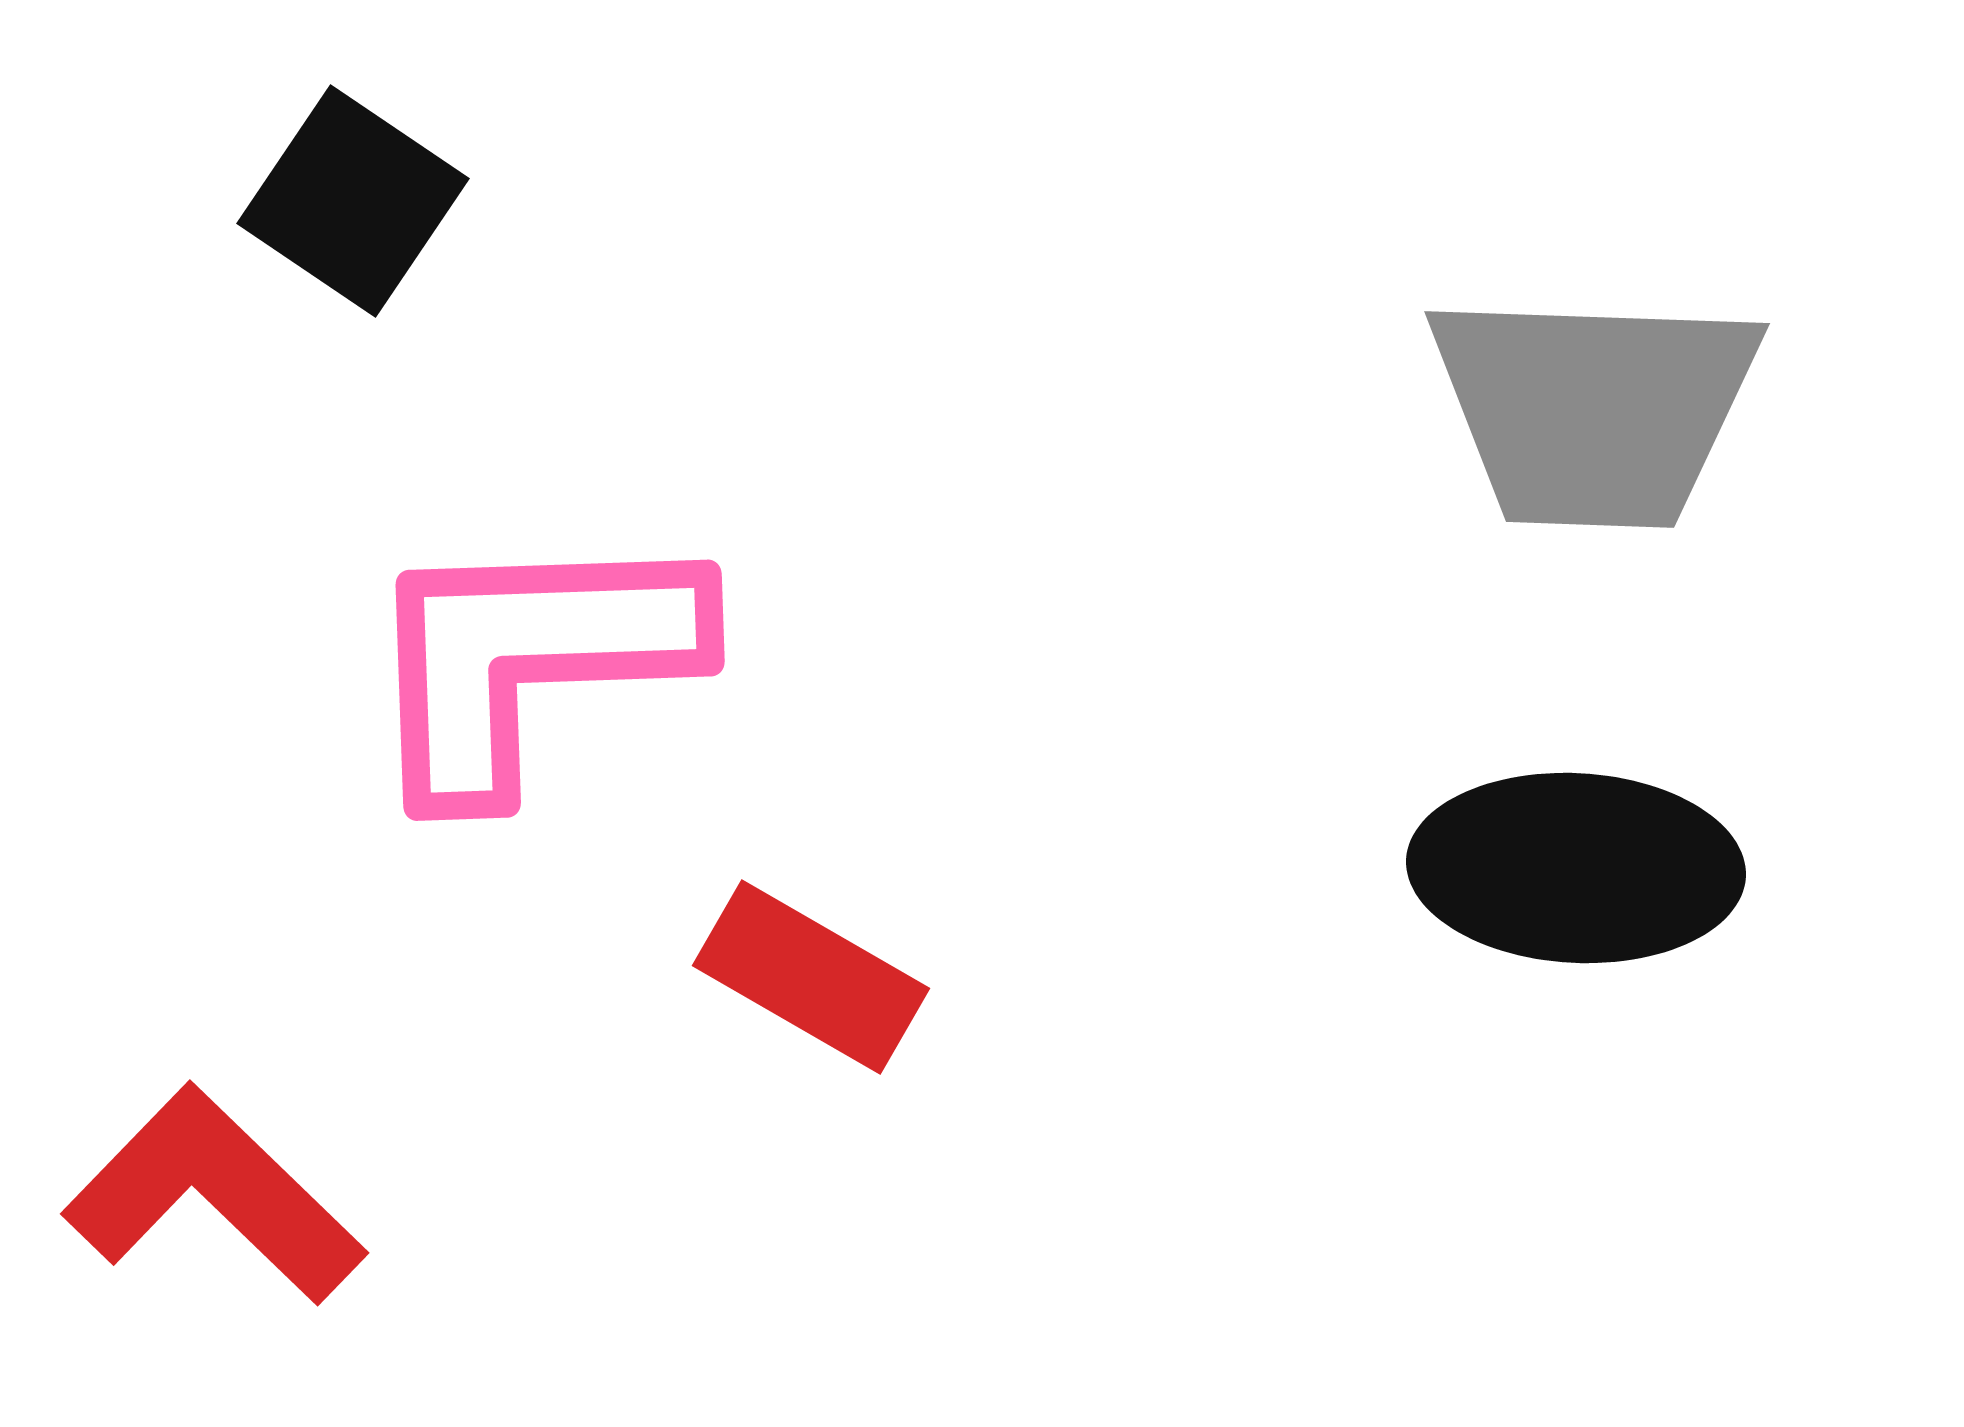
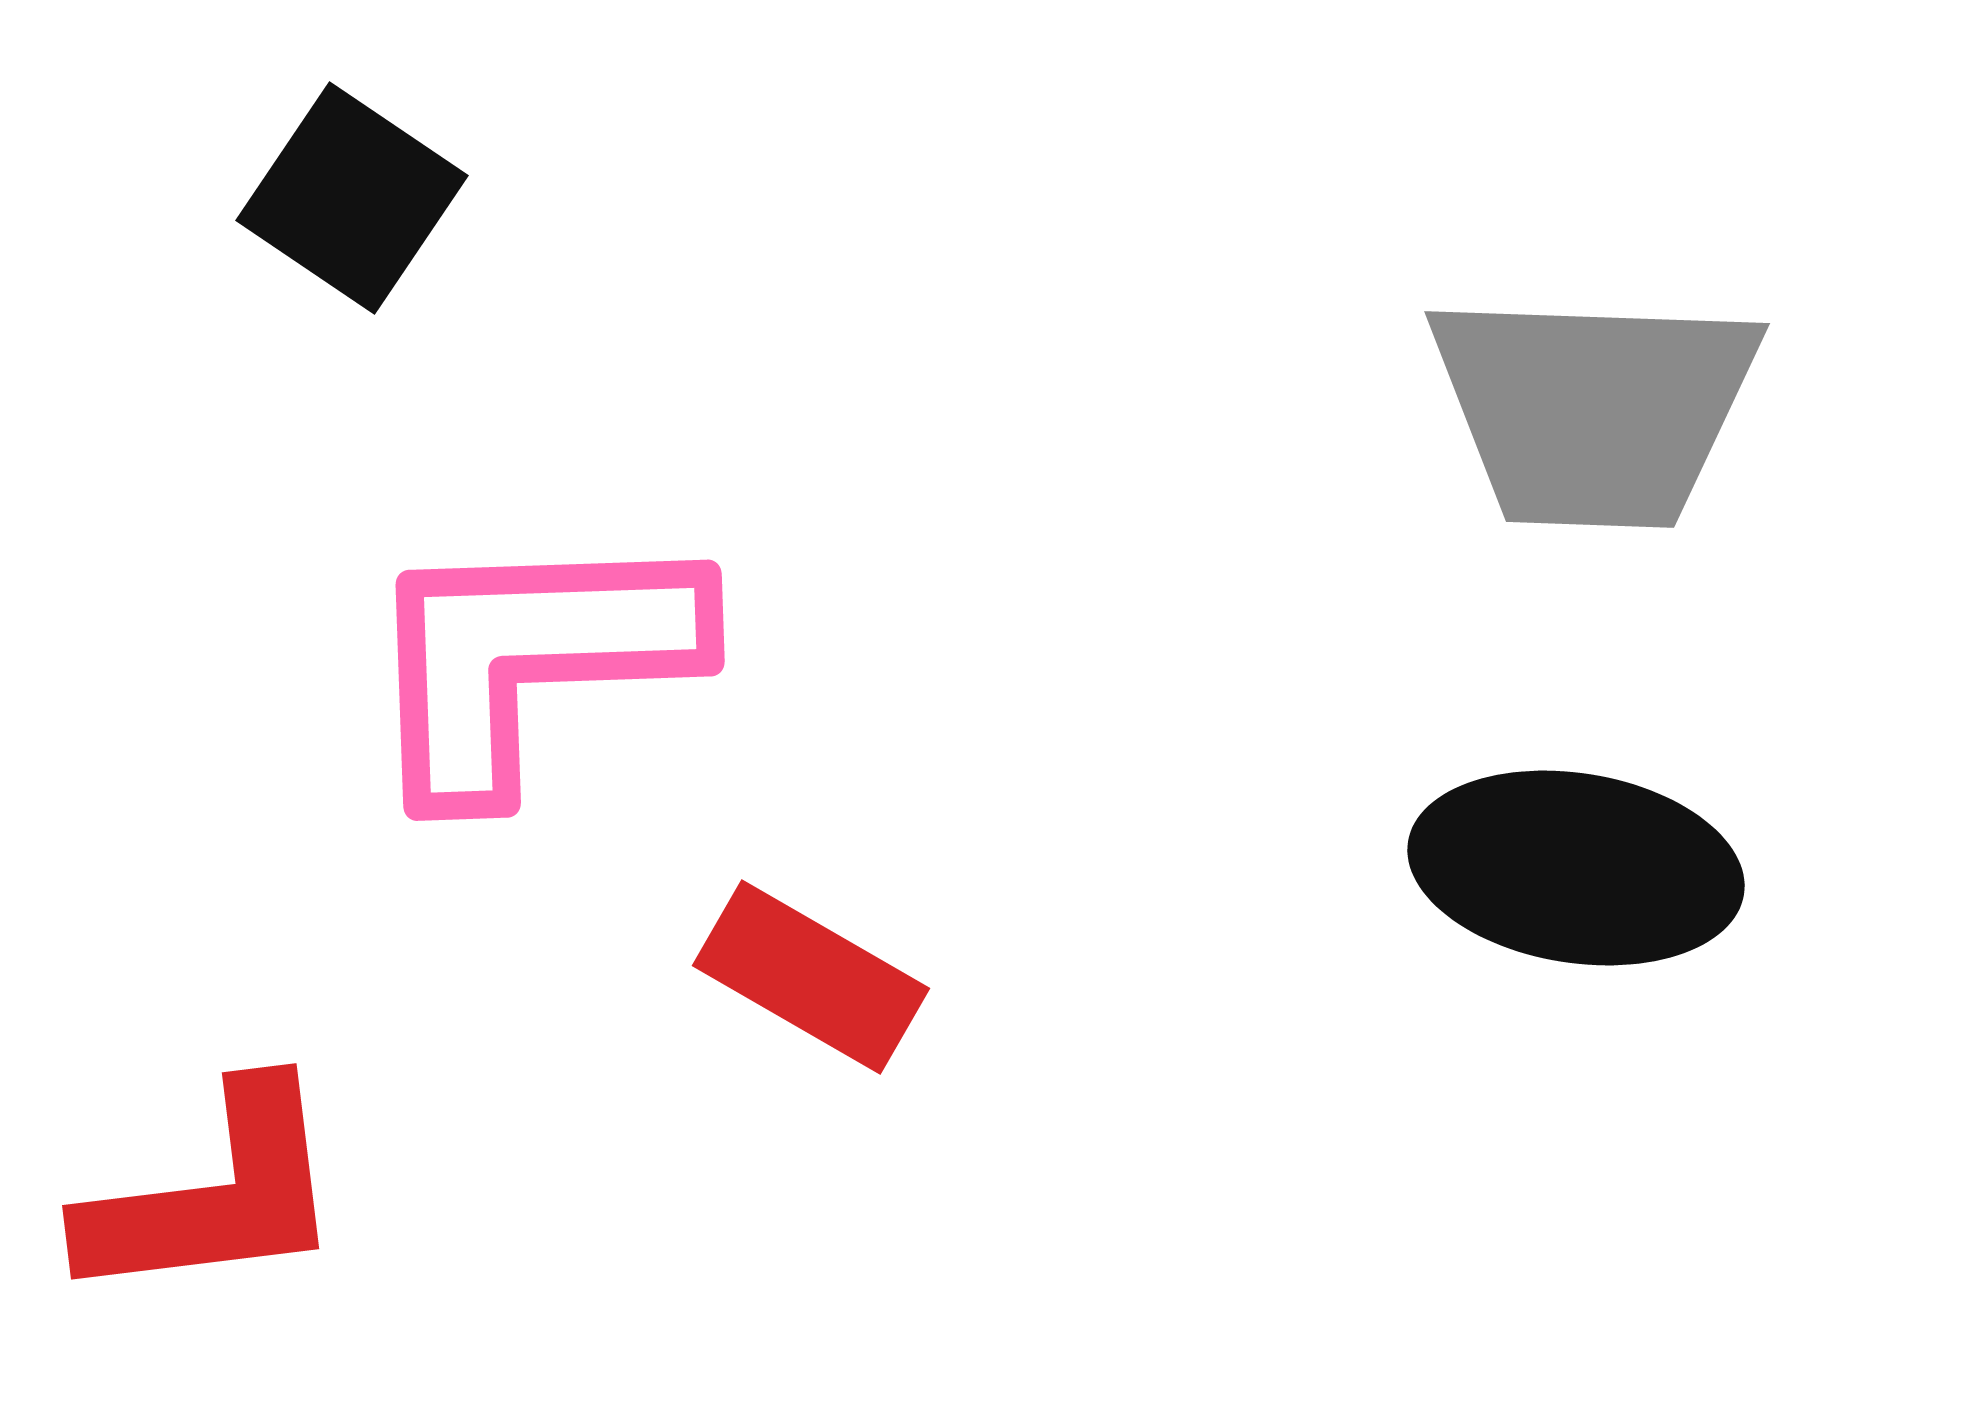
black square: moved 1 px left, 3 px up
black ellipse: rotated 6 degrees clockwise
red L-shape: rotated 129 degrees clockwise
